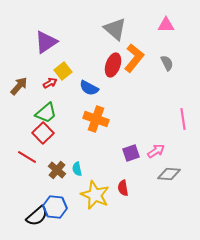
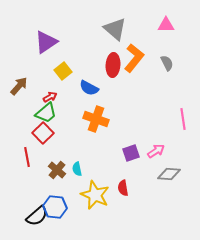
red ellipse: rotated 15 degrees counterclockwise
red arrow: moved 14 px down
red line: rotated 48 degrees clockwise
